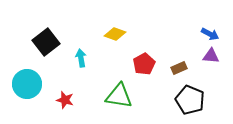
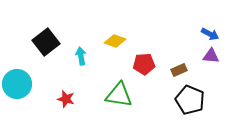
yellow diamond: moved 7 px down
cyan arrow: moved 2 px up
red pentagon: rotated 25 degrees clockwise
brown rectangle: moved 2 px down
cyan circle: moved 10 px left
green triangle: moved 1 px up
red star: moved 1 px right, 1 px up
